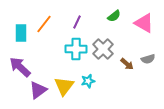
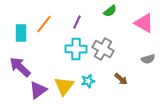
green semicircle: moved 4 px left, 5 px up
gray cross: rotated 15 degrees counterclockwise
brown arrow: moved 6 px left, 15 px down
